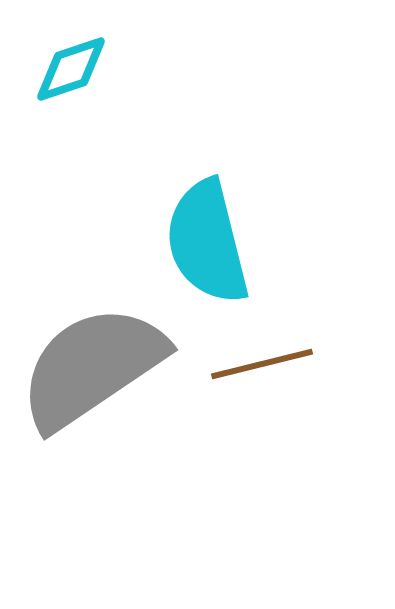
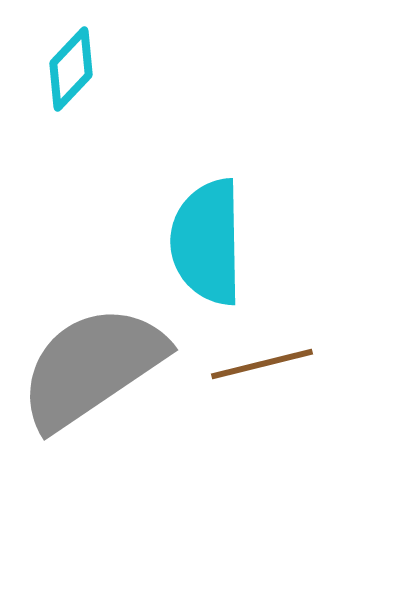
cyan diamond: rotated 28 degrees counterclockwise
cyan semicircle: rotated 13 degrees clockwise
